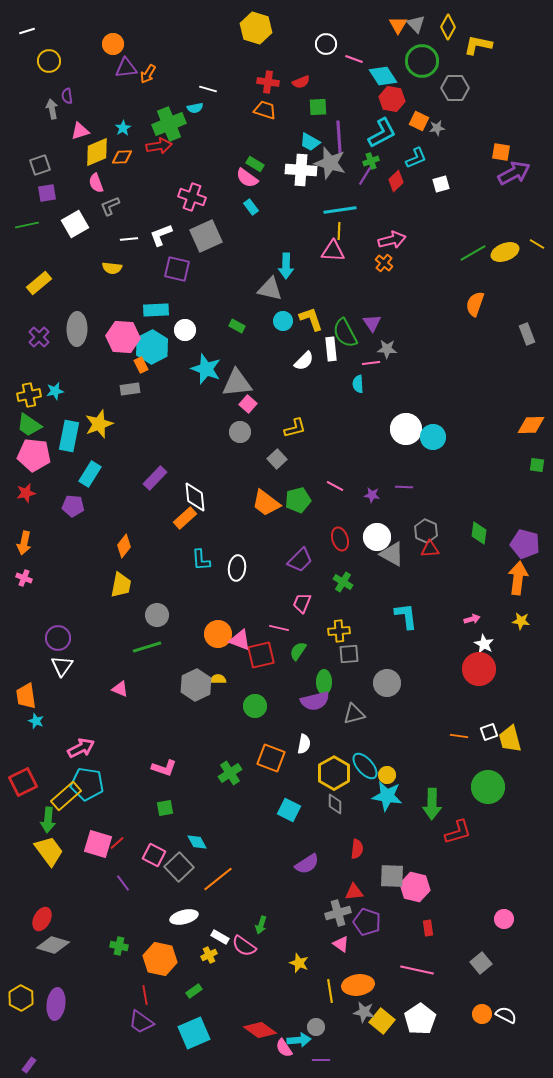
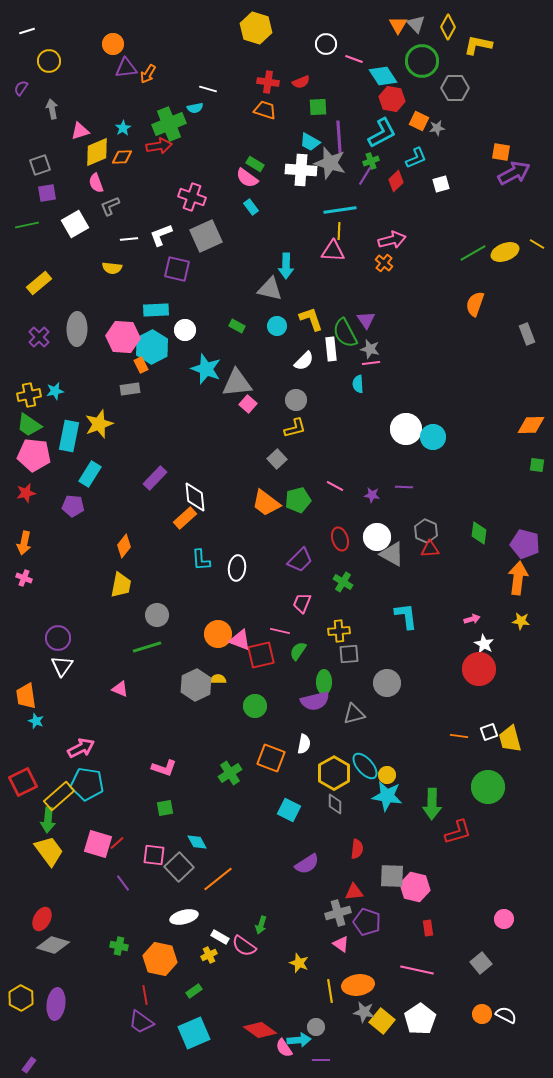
purple semicircle at (67, 96): moved 46 px left, 8 px up; rotated 42 degrees clockwise
cyan circle at (283, 321): moved 6 px left, 5 px down
purple triangle at (372, 323): moved 6 px left, 3 px up
gray star at (387, 349): moved 17 px left; rotated 12 degrees clockwise
gray circle at (240, 432): moved 56 px right, 32 px up
pink line at (279, 628): moved 1 px right, 3 px down
yellow rectangle at (66, 796): moved 7 px left
pink square at (154, 855): rotated 20 degrees counterclockwise
